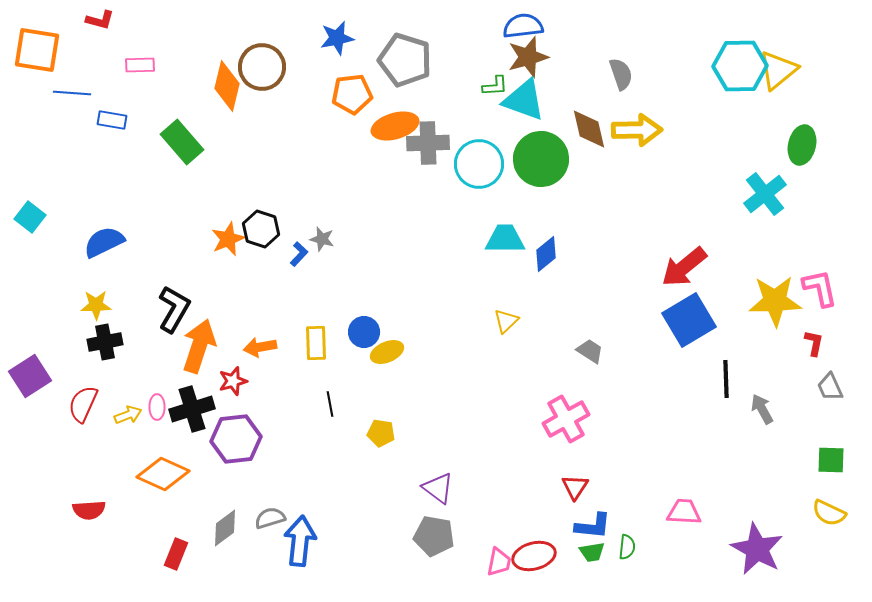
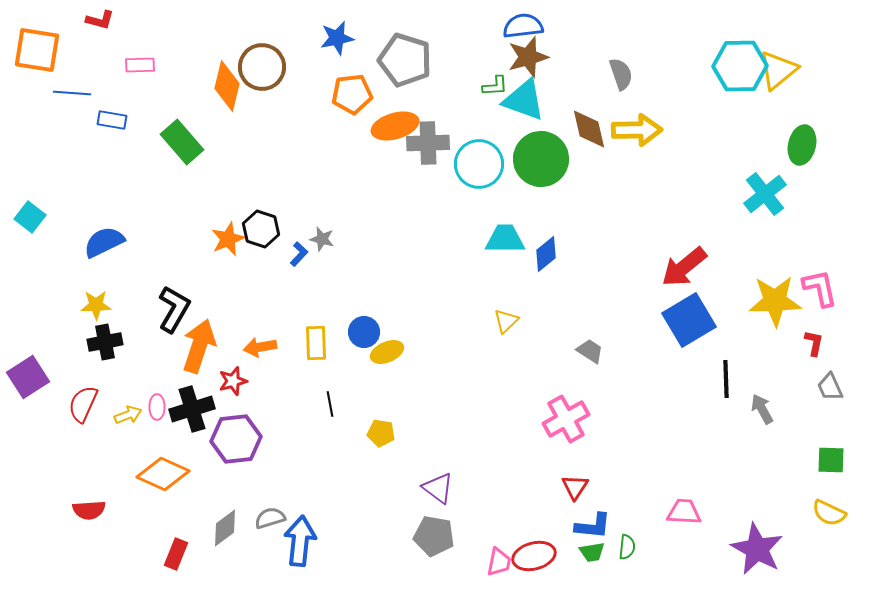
purple square at (30, 376): moved 2 px left, 1 px down
